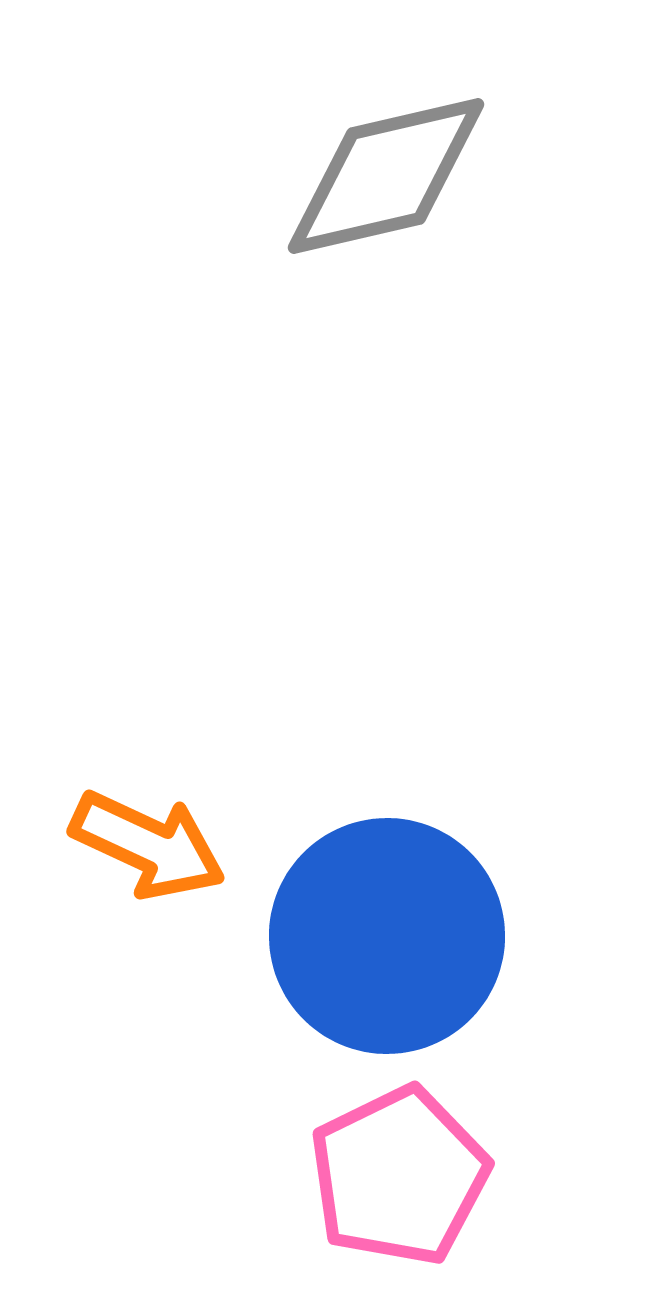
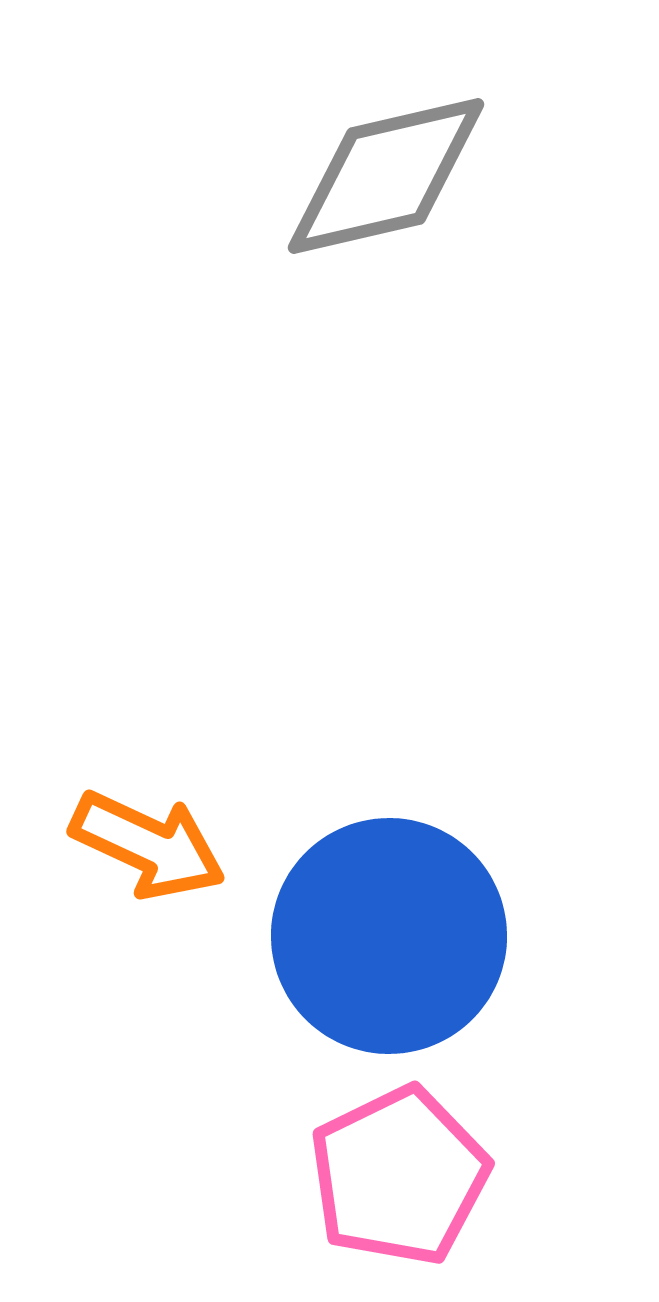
blue circle: moved 2 px right
